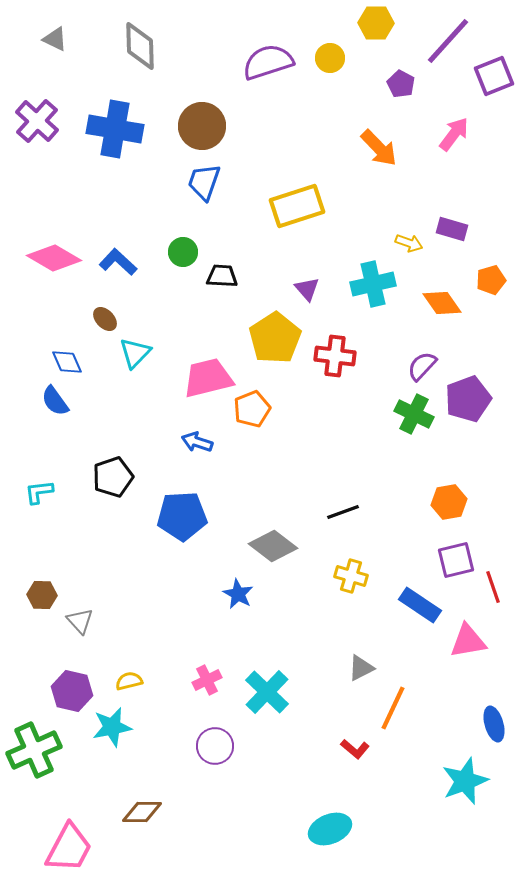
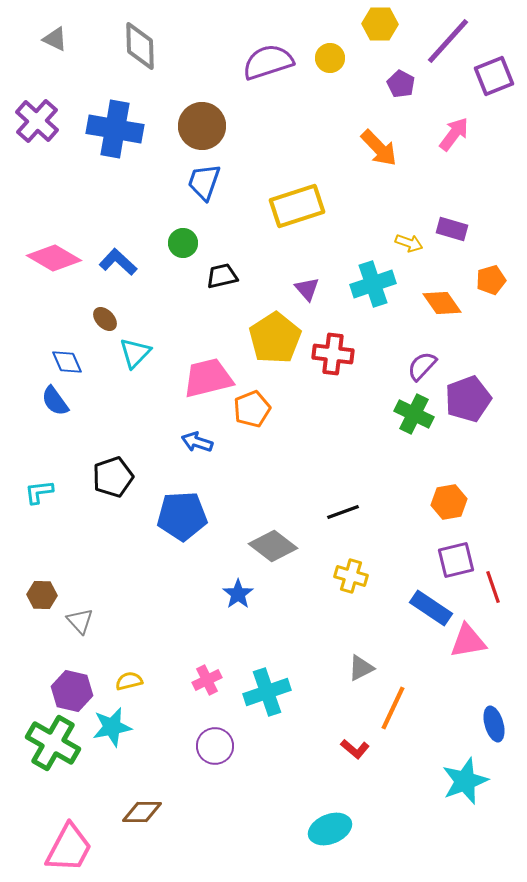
yellow hexagon at (376, 23): moved 4 px right, 1 px down
green circle at (183, 252): moved 9 px up
black trapezoid at (222, 276): rotated 16 degrees counterclockwise
cyan cross at (373, 284): rotated 6 degrees counterclockwise
red cross at (335, 356): moved 2 px left, 2 px up
blue star at (238, 594): rotated 8 degrees clockwise
blue rectangle at (420, 605): moved 11 px right, 3 px down
cyan cross at (267, 692): rotated 27 degrees clockwise
green cross at (34, 750): moved 19 px right, 7 px up; rotated 36 degrees counterclockwise
